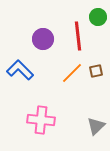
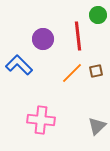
green circle: moved 2 px up
blue L-shape: moved 1 px left, 5 px up
gray triangle: moved 1 px right
